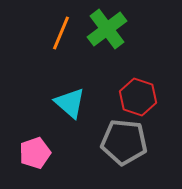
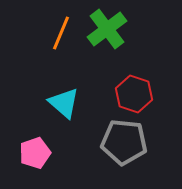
red hexagon: moved 4 px left, 3 px up
cyan triangle: moved 6 px left
